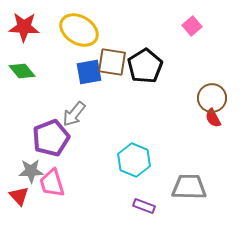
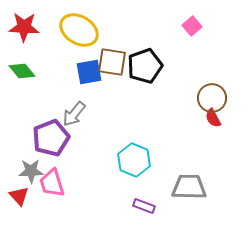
black pentagon: rotated 12 degrees clockwise
